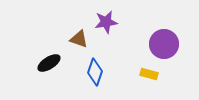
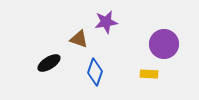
yellow rectangle: rotated 12 degrees counterclockwise
